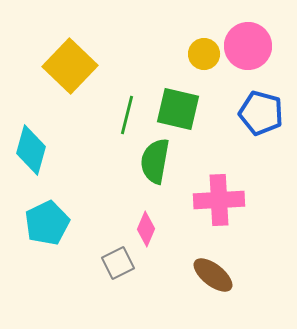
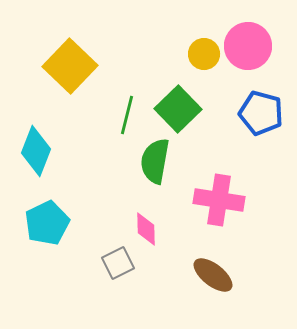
green square: rotated 33 degrees clockwise
cyan diamond: moved 5 px right, 1 px down; rotated 6 degrees clockwise
pink cross: rotated 12 degrees clockwise
pink diamond: rotated 24 degrees counterclockwise
